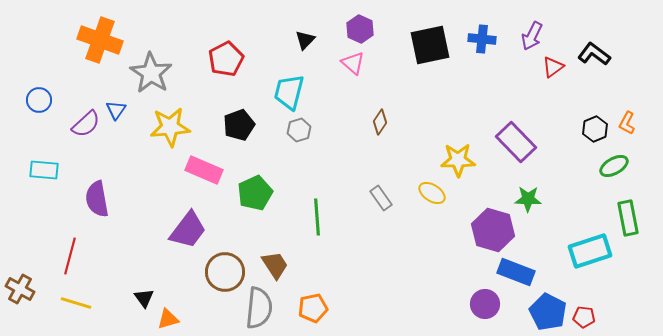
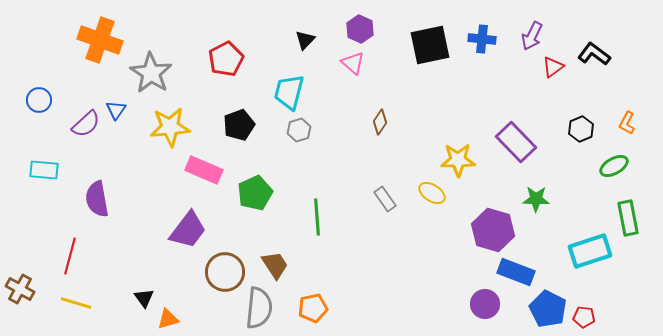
black hexagon at (595, 129): moved 14 px left
gray rectangle at (381, 198): moved 4 px right, 1 px down
green star at (528, 199): moved 8 px right
blue pentagon at (548, 312): moved 3 px up
